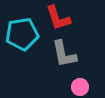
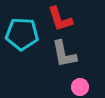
red L-shape: moved 2 px right, 1 px down
cyan pentagon: rotated 12 degrees clockwise
